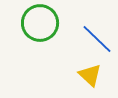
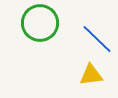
yellow triangle: moved 1 px right; rotated 50 degrees counterclockwise
